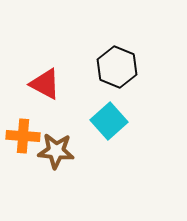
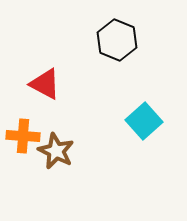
black hexagon: moved 27 px up
cyan square: moved 35 px right
brown star: rotated 21 degrees clockwise
